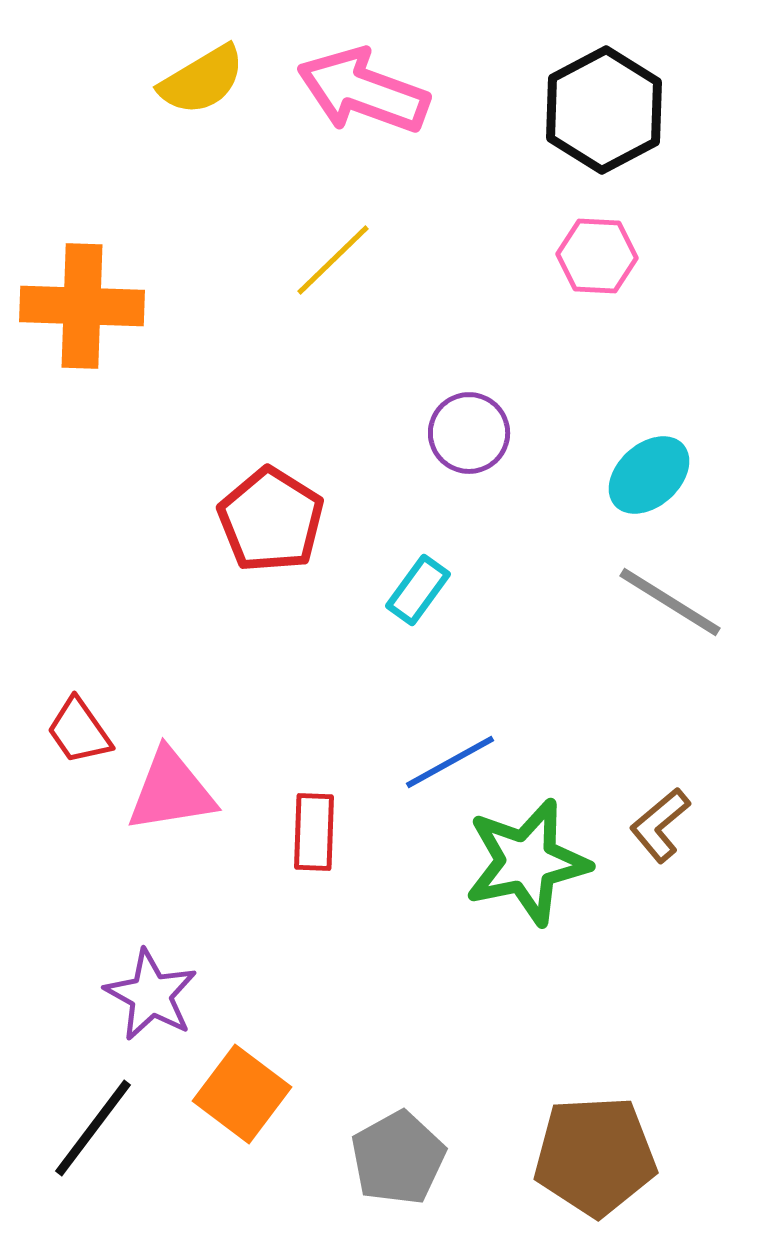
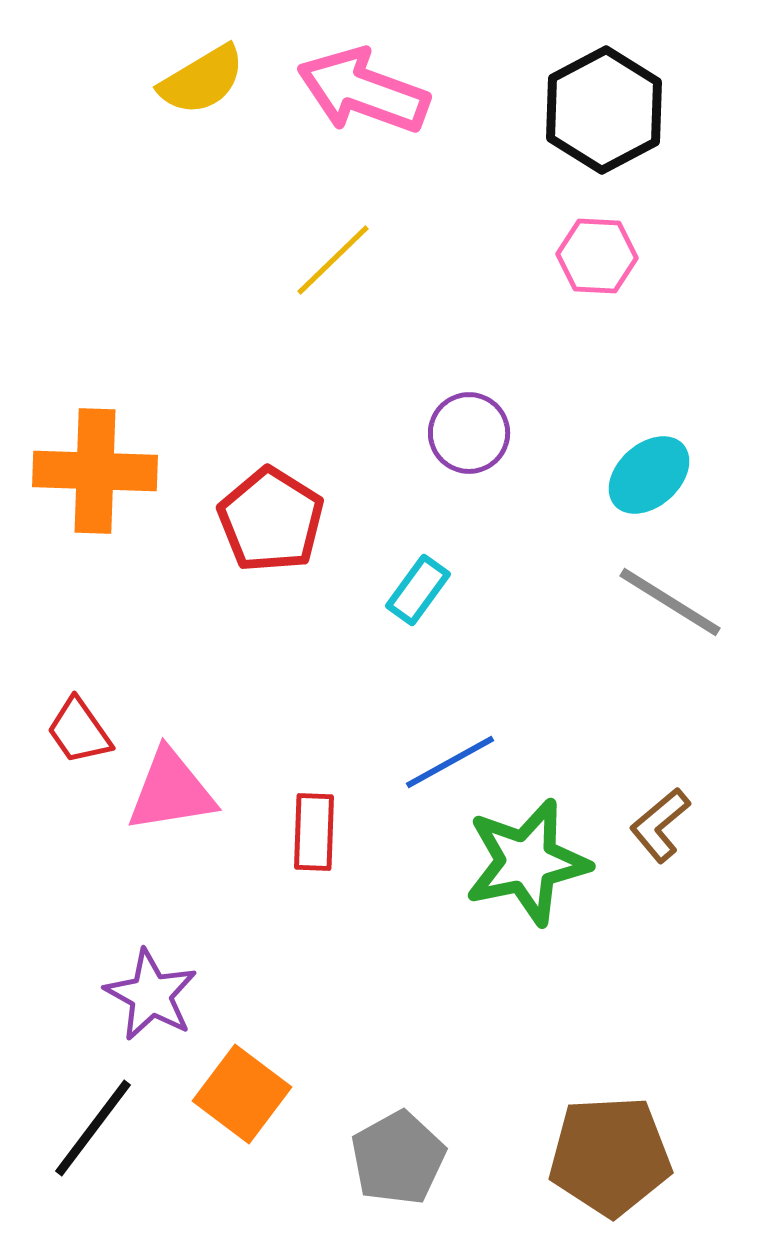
orange cross: moved 13 px right, 165 px down
brown pentagon: moved 15 px right
